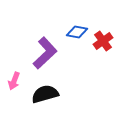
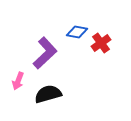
red cross: moved 2 px left, 2 px down
pink arrow: moved 4 px right
black semicircle: moved 3 px right
